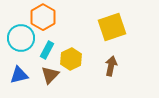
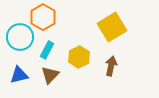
yellow square: rotated 12 degrees counterclockwise
cyan circle: moved 1 px left, 1 px up
yellow hexagon: moved 8 px right, 2 px up
